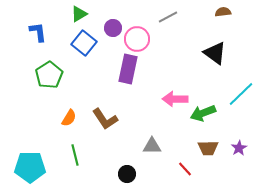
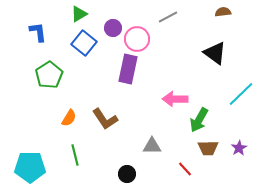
green arrow: moved 4 px left, 7 px down; rotated 40 degrees counterclockwise
